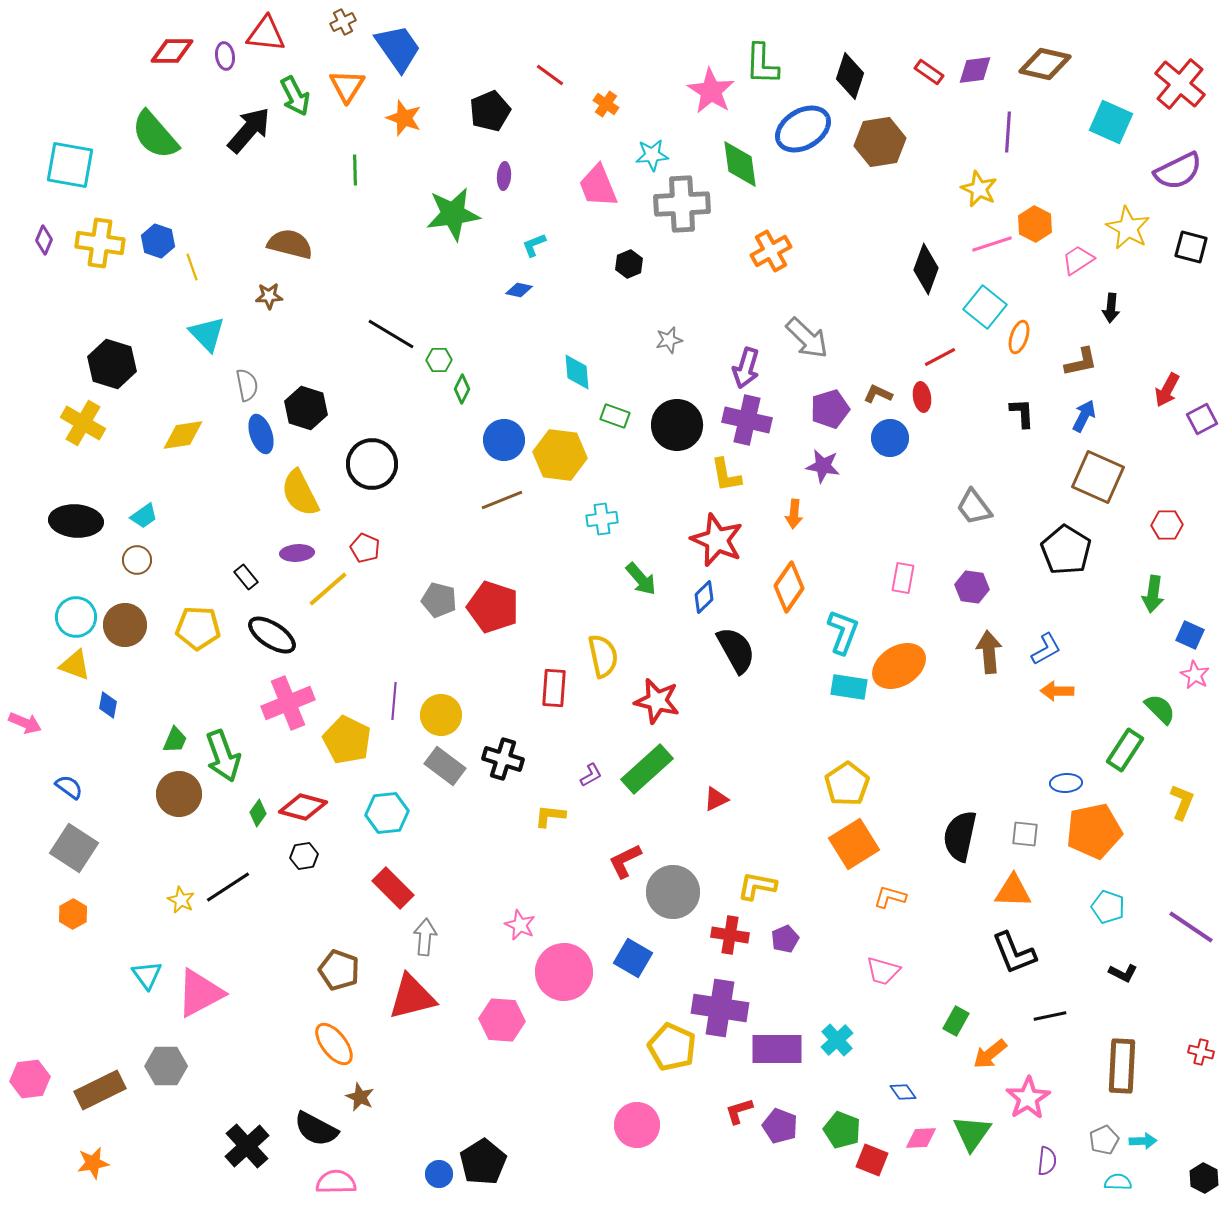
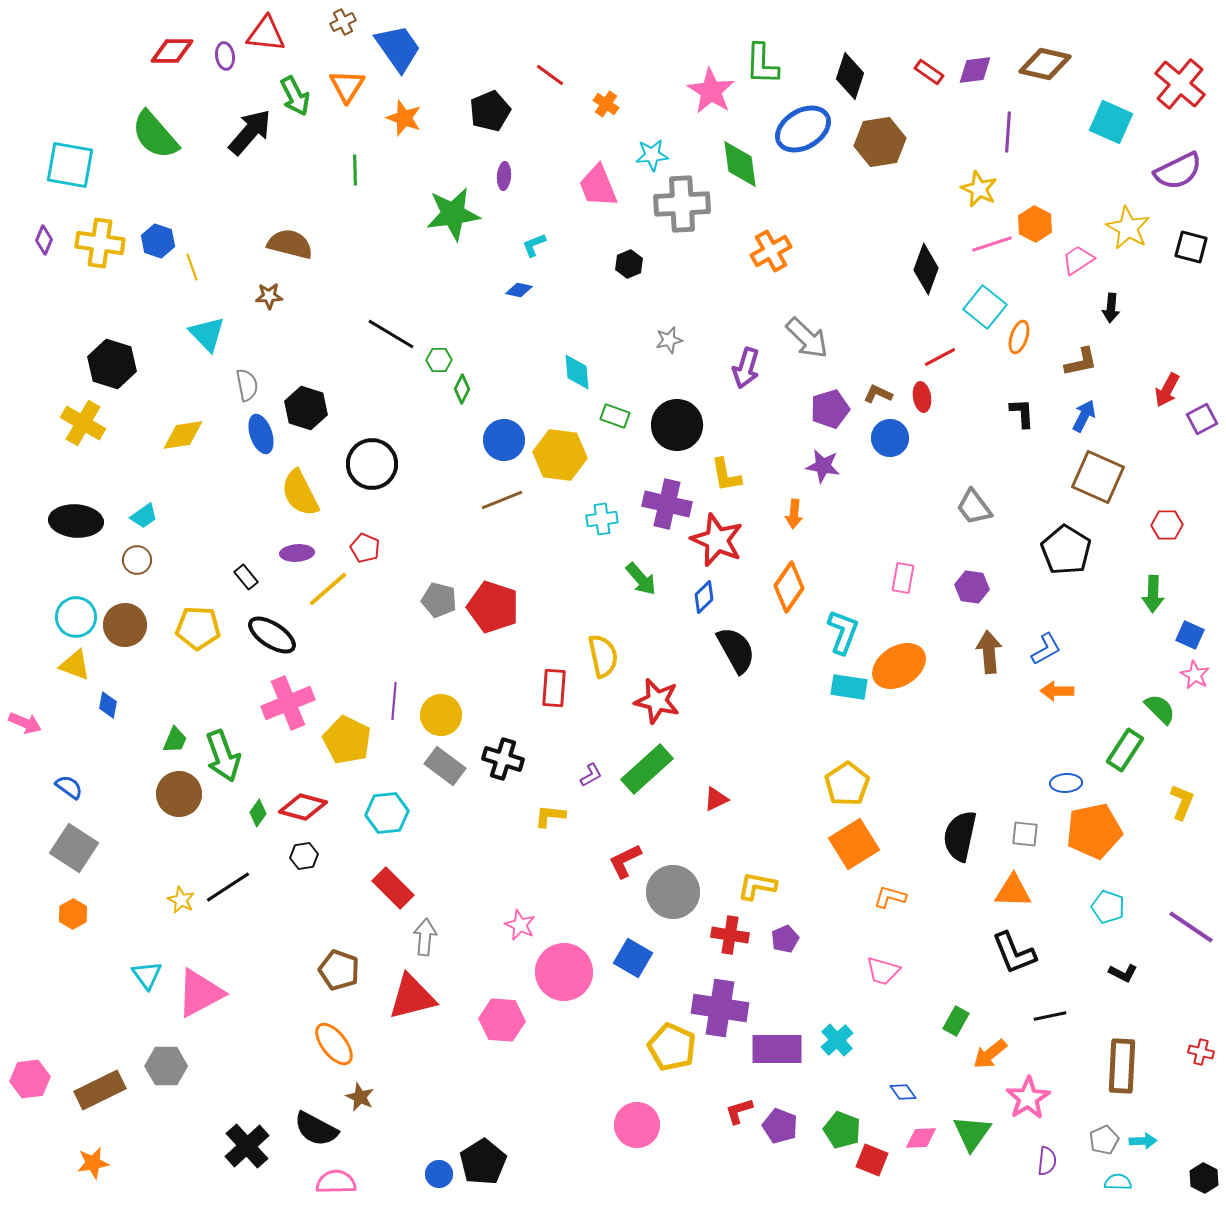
black arrow at (249, 130): moved 1 px right, 2 px down
purple cross at (747, 420): moved 80 px left, 84 px down
green arrow at (1153, 594): rotated 6 degrees counterclockwise
